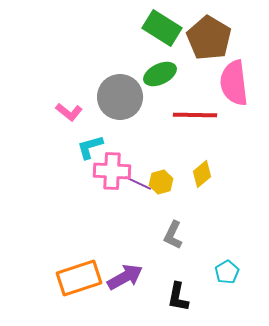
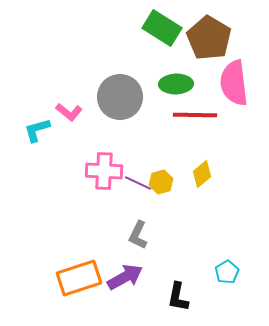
green ellipse: moved 16 px right, 10 px down; rotated 24 degrees clockwise
cyan L-shape: moved 53 px left, 17 px up
pink cross: moved 8 px left
gray L-shape: moved 35 px left
